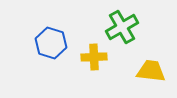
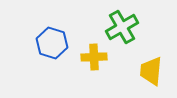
blue hexagon: moved 1 px right
yellow trapezoid: rotated 92 degrees counterclockwise
